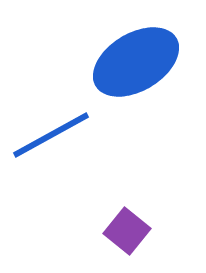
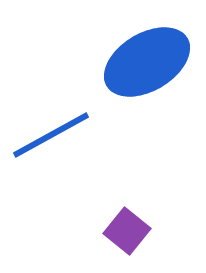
blue ellipse: moved 11 px right
